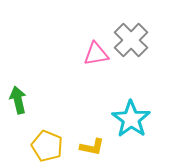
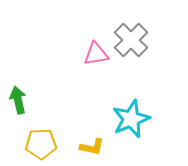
cyan star: rotated 15 degrees clockwise
yellow pentagon: moved 6 px left, 2 px up; rotated 24 degrees counterclockwise
